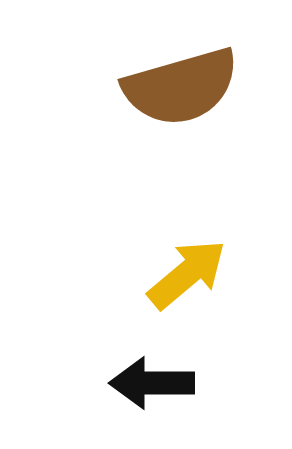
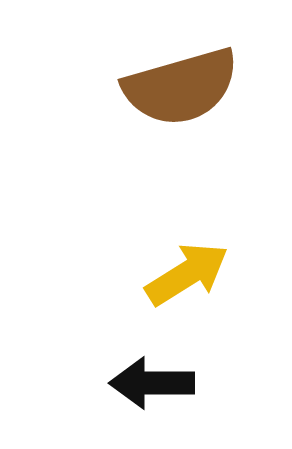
yellow arrow: rotated 8 degrees clockwise
